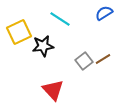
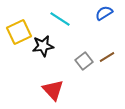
brown line: moved 4 px right, 2 px up
